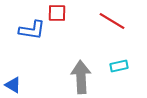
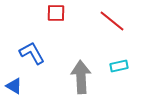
red square: moved 1 px left
red line: rotated 8 degrees clockwise
blue L-shape: moved 23 px down; rotated 128 degrees counterclockwise
blue triangle: moved 1 px right, 1 px down
